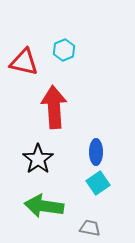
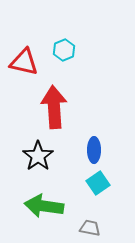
blue ellipse: moved 2 px left, 2 px up
black star: moved 3 px up
